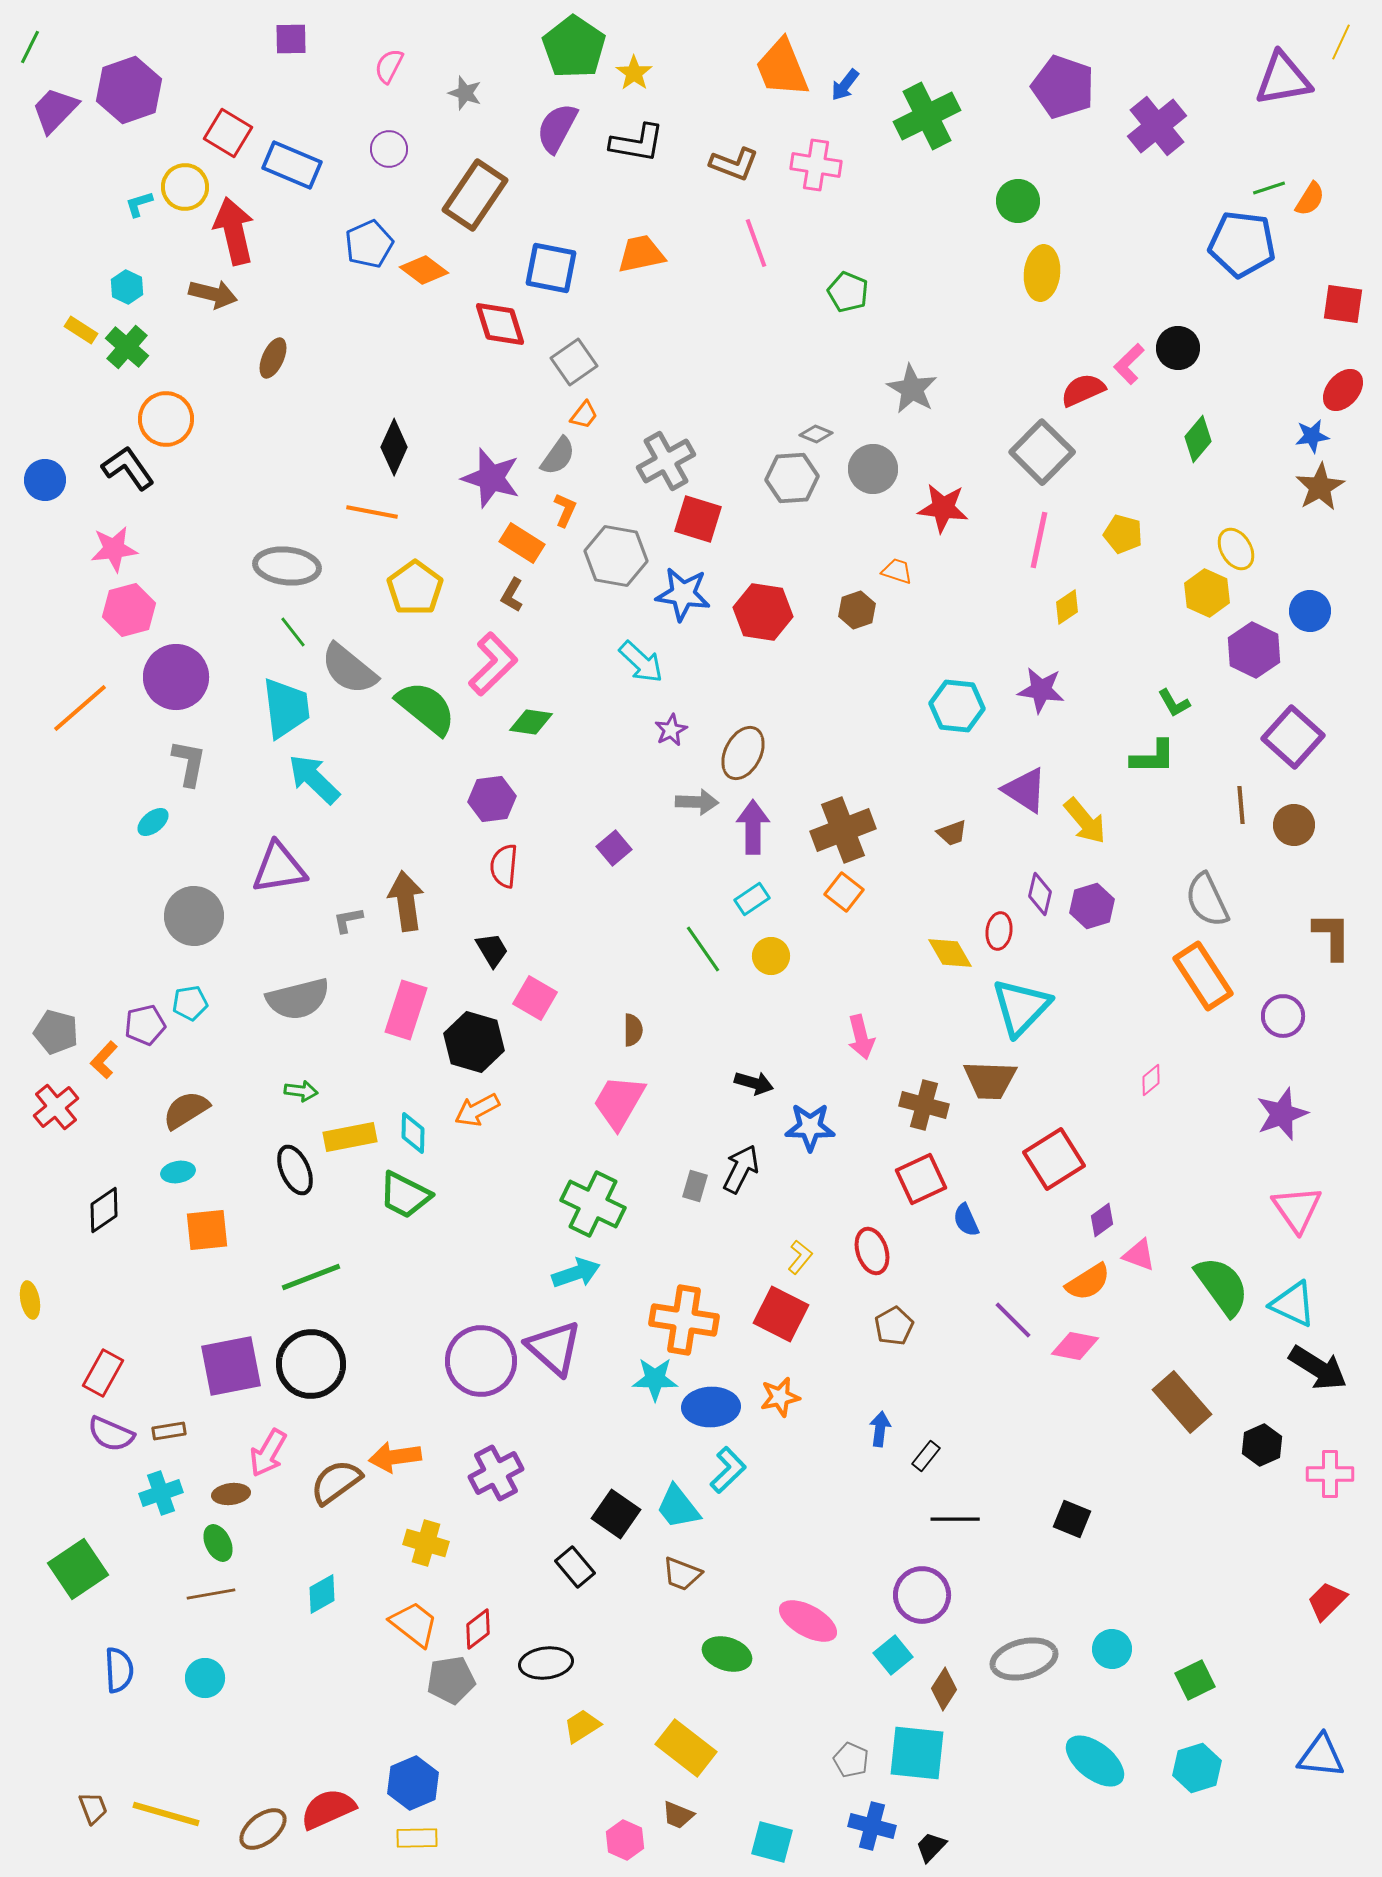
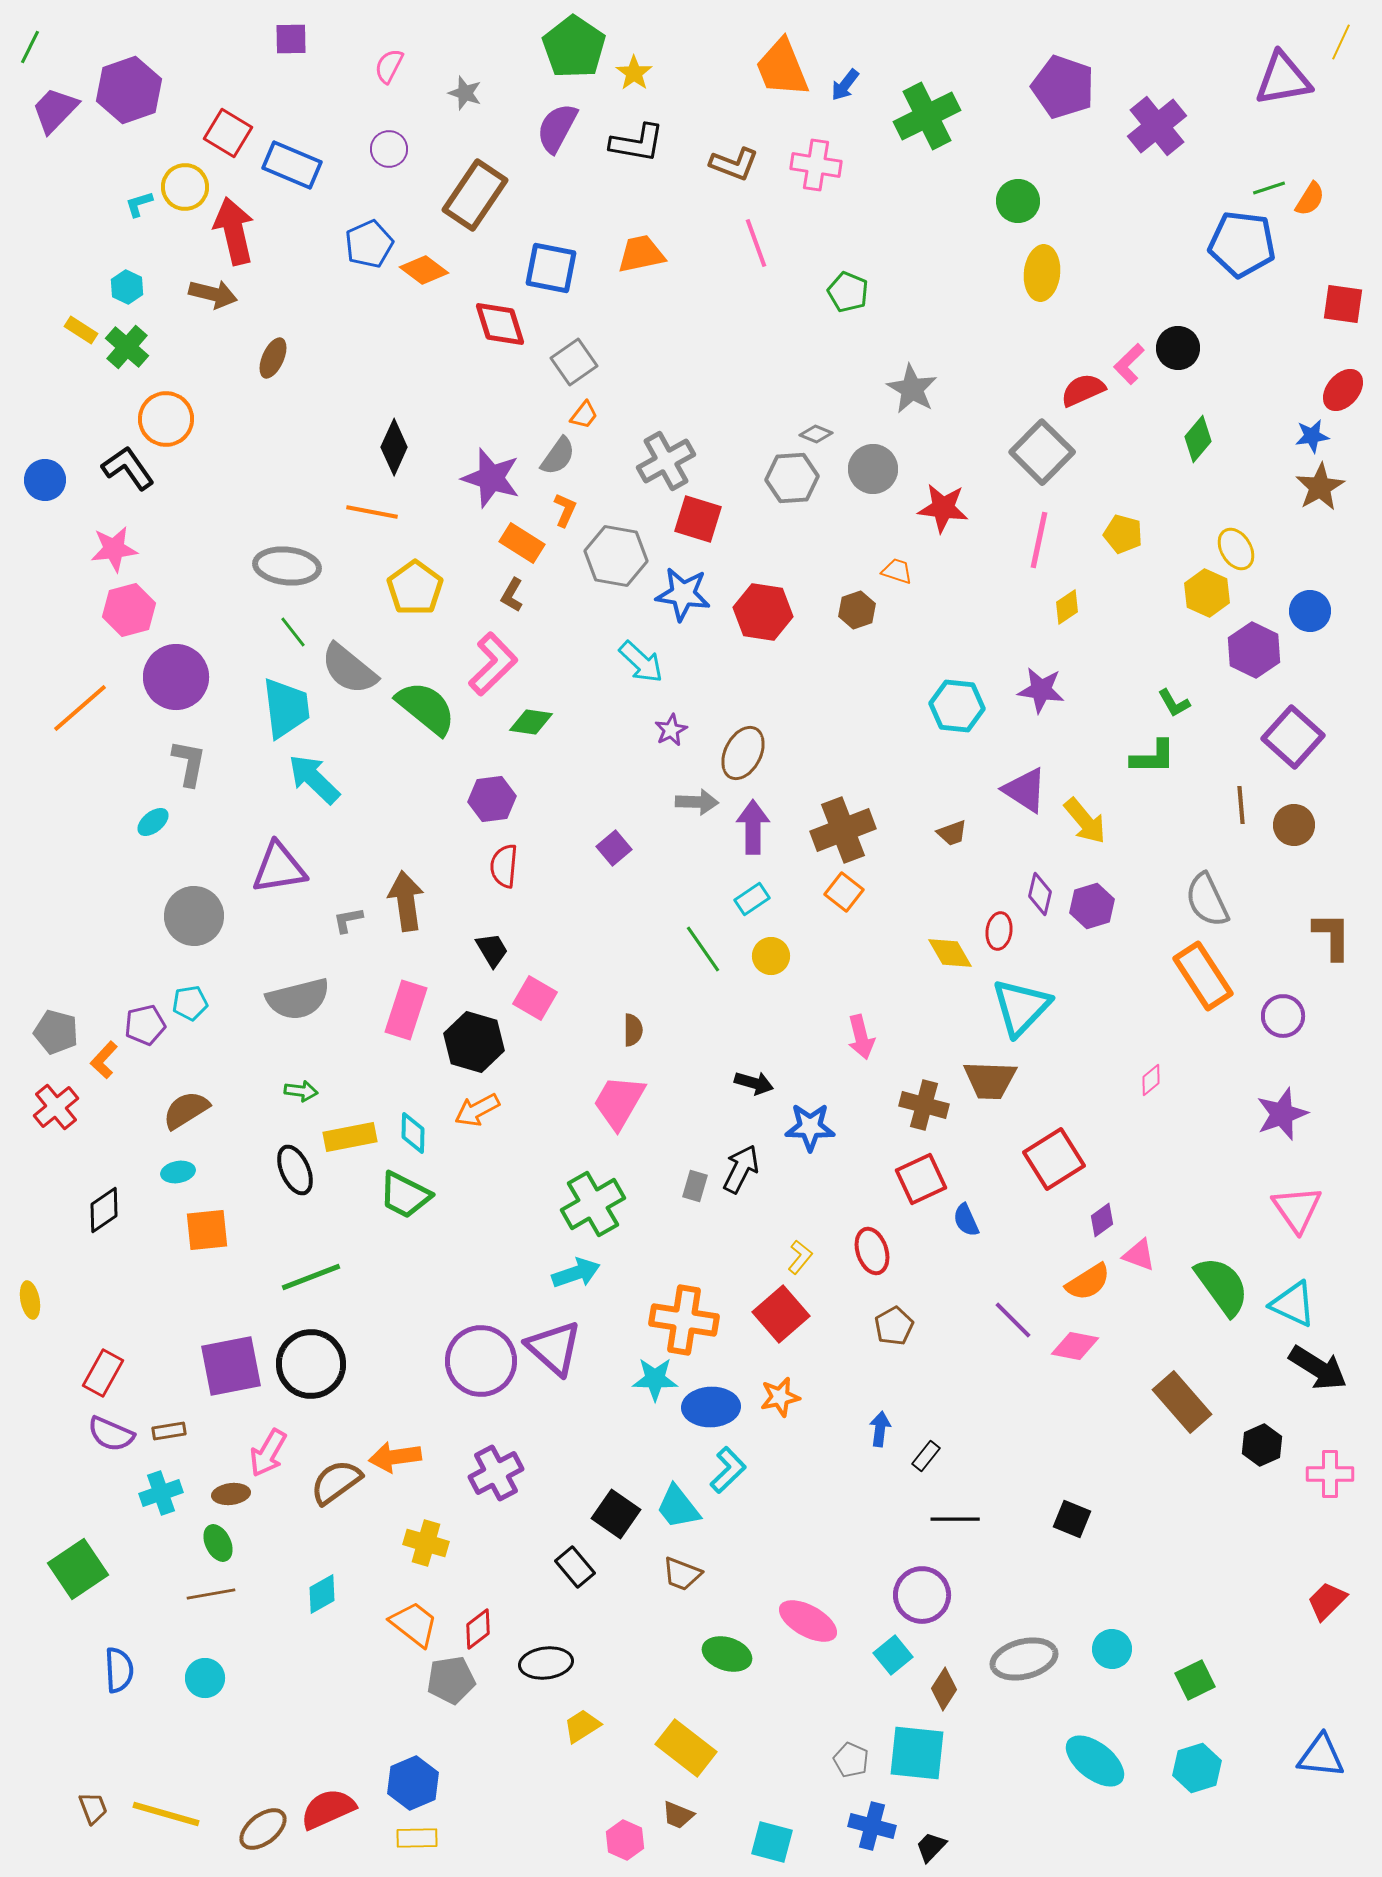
green cross at (593, 1204): rotated 34 degrees clockwise
red square at (781, 1314): rotated 22 degrees clockwise
